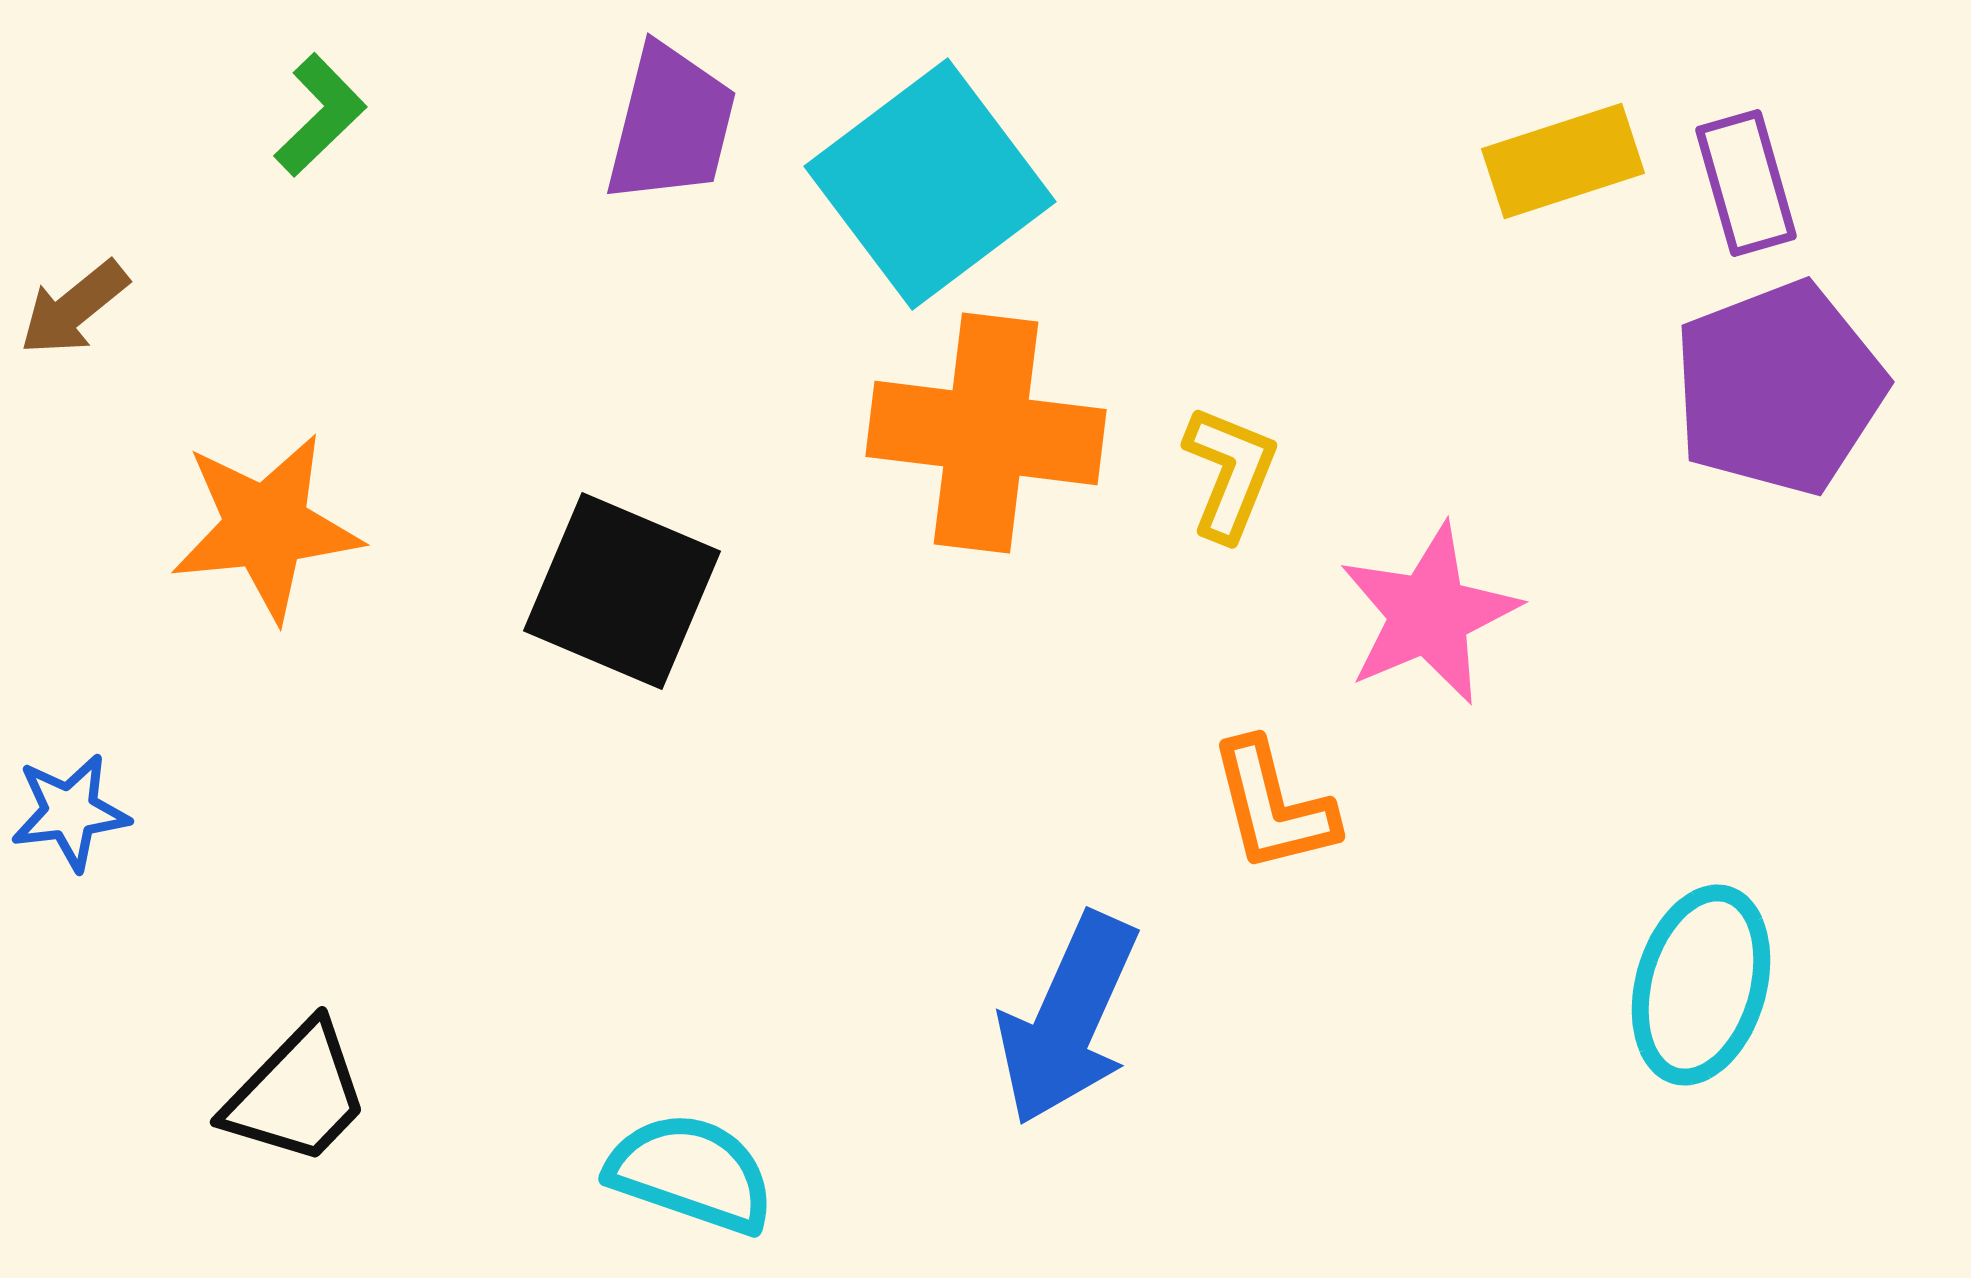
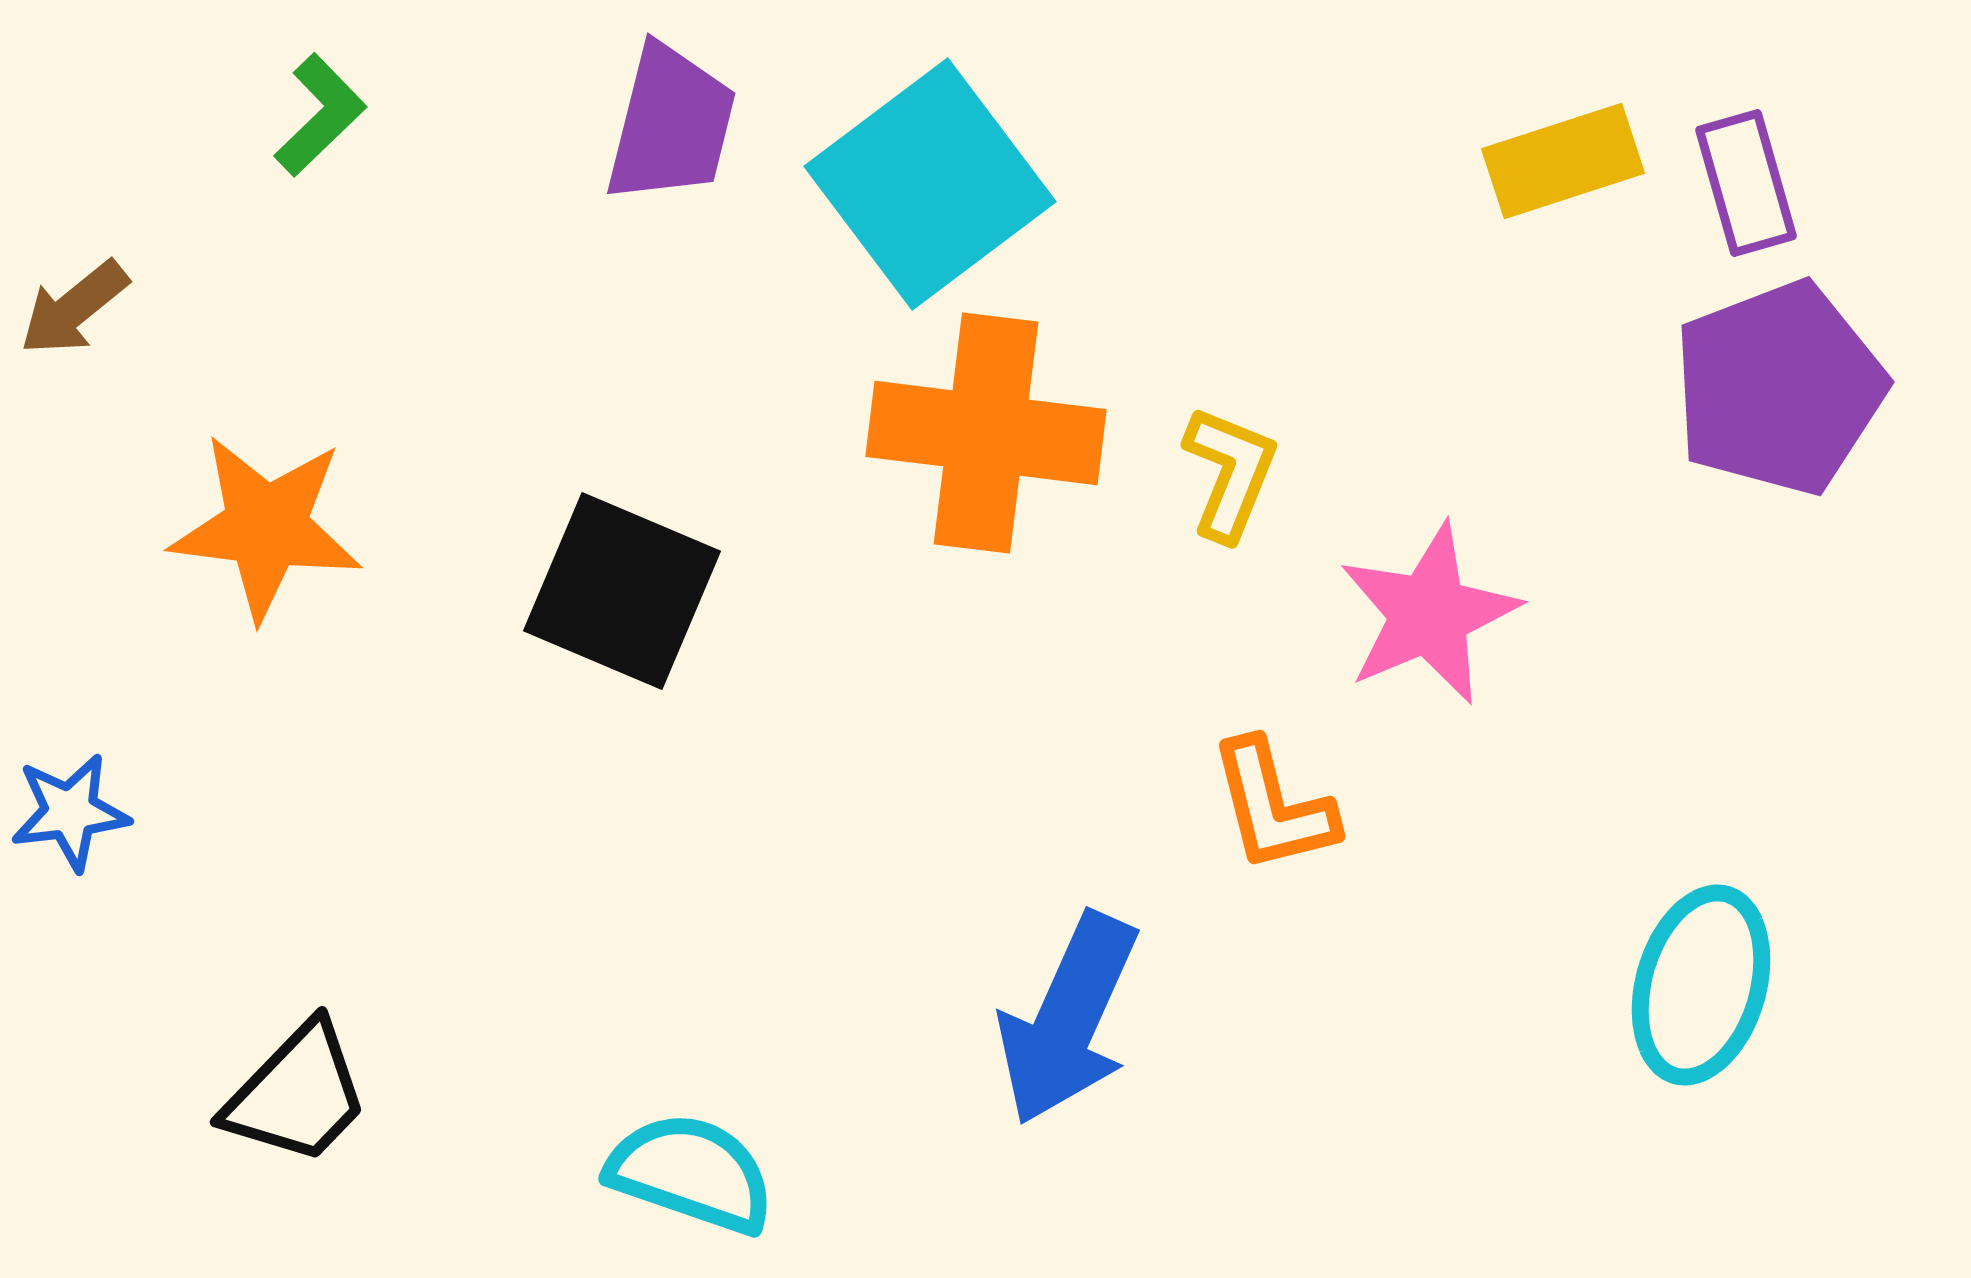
orange star: rotated 13 degrees clockwise
